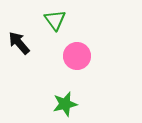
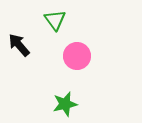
black arrow: moved 2 px down
